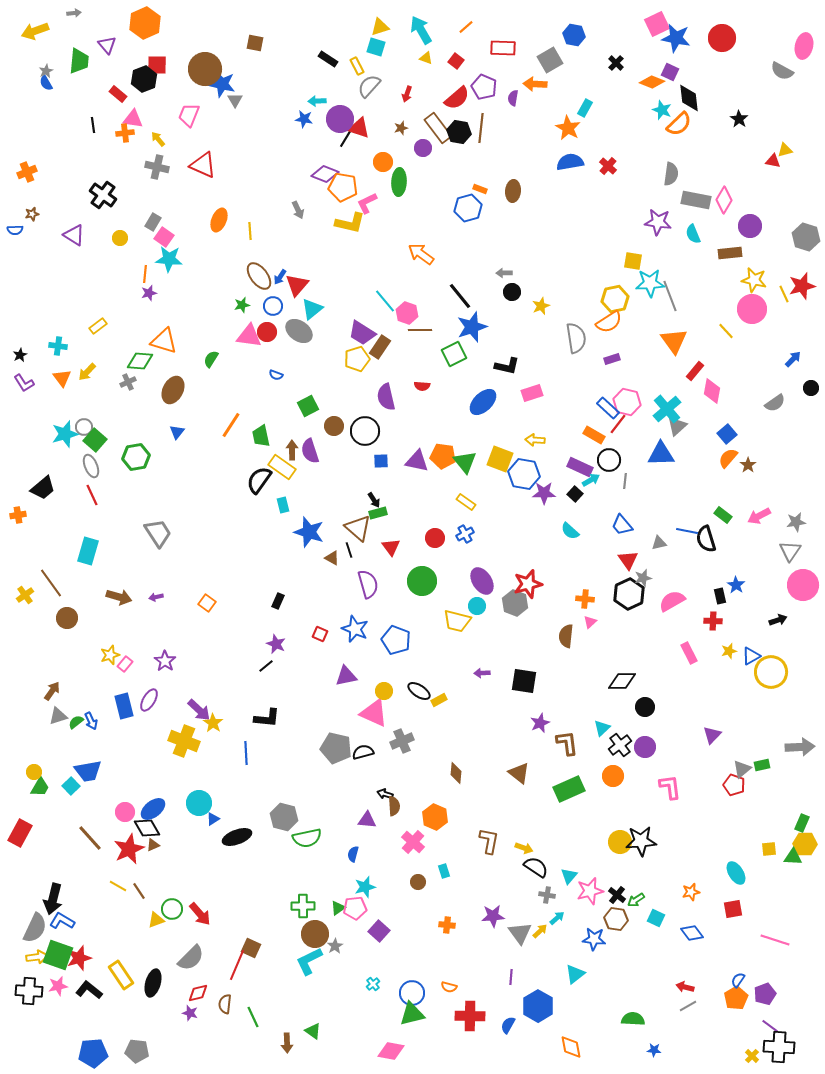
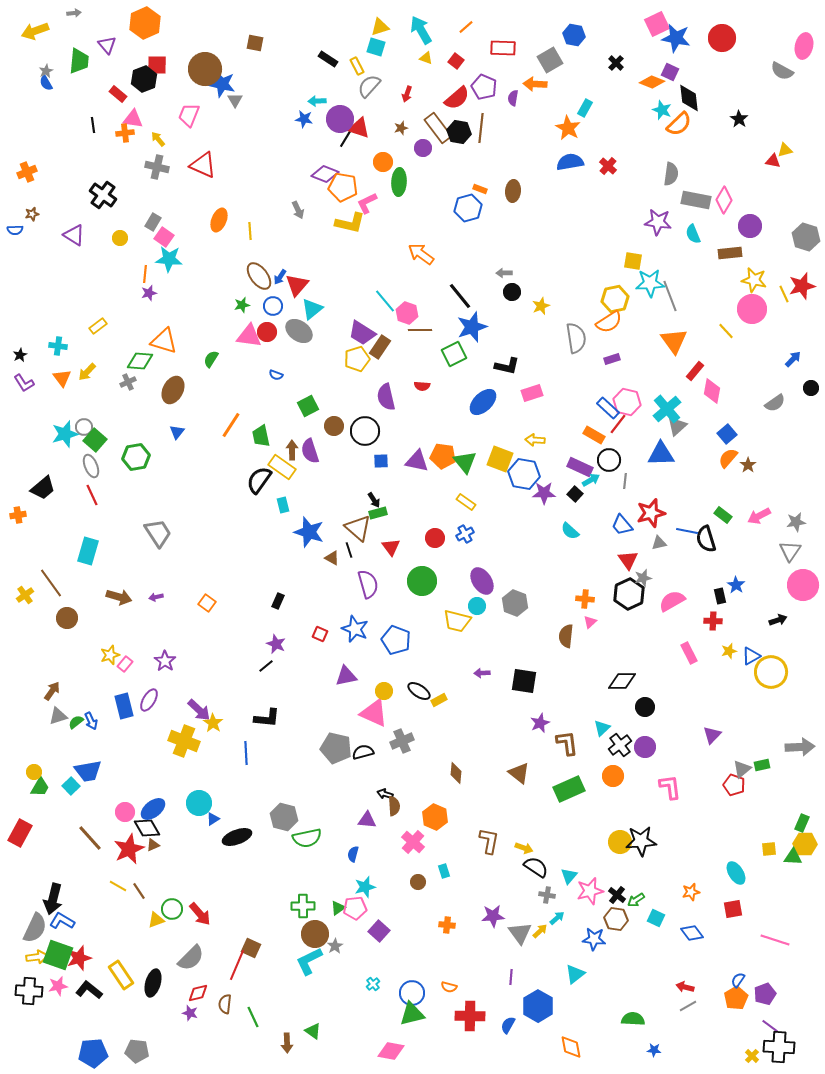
red star at (528, 584): moved 123 px right, 71 px up
